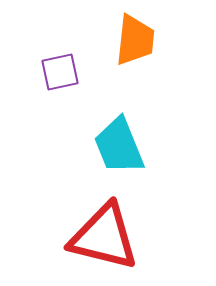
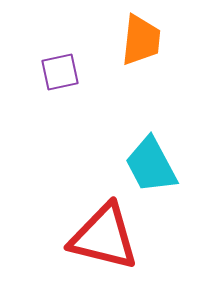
orange trapezoid: moved 6 px right
cyan trapezoid: moved 32 px right, 19 px down; rotated 6 degrees counterclockwise
